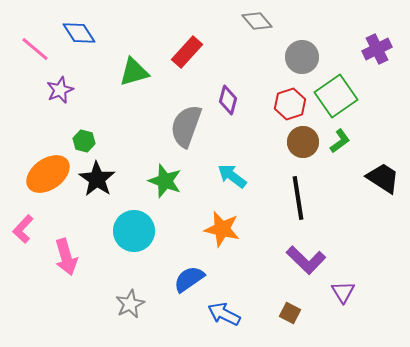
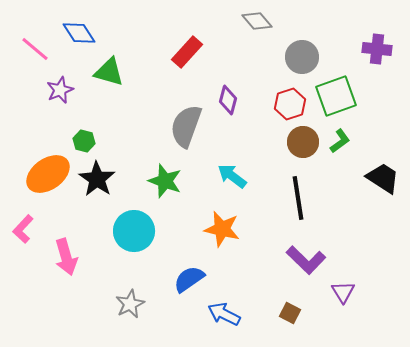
purple cross: rotated 32 degrees clockwise
green triangle: moved 25 px left; rotated 32 degrees clockwise
green square: rotated 15 degrees clockwise
